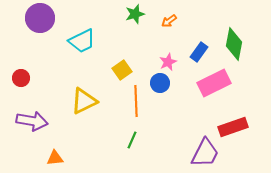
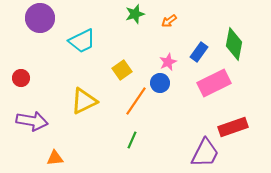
orange line: rotated 36 degrees clockwise
